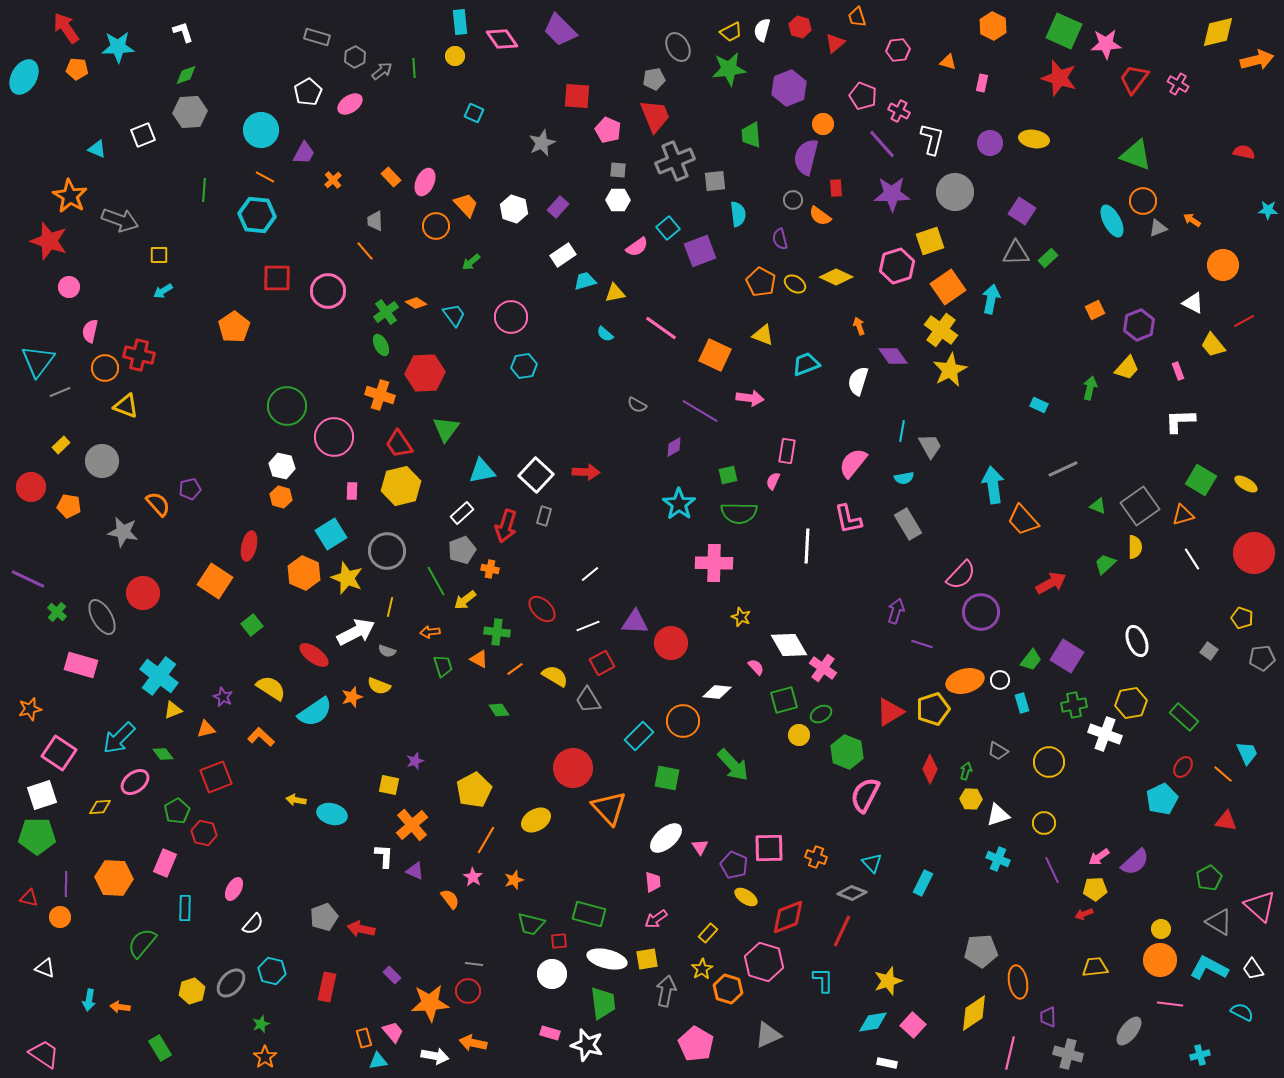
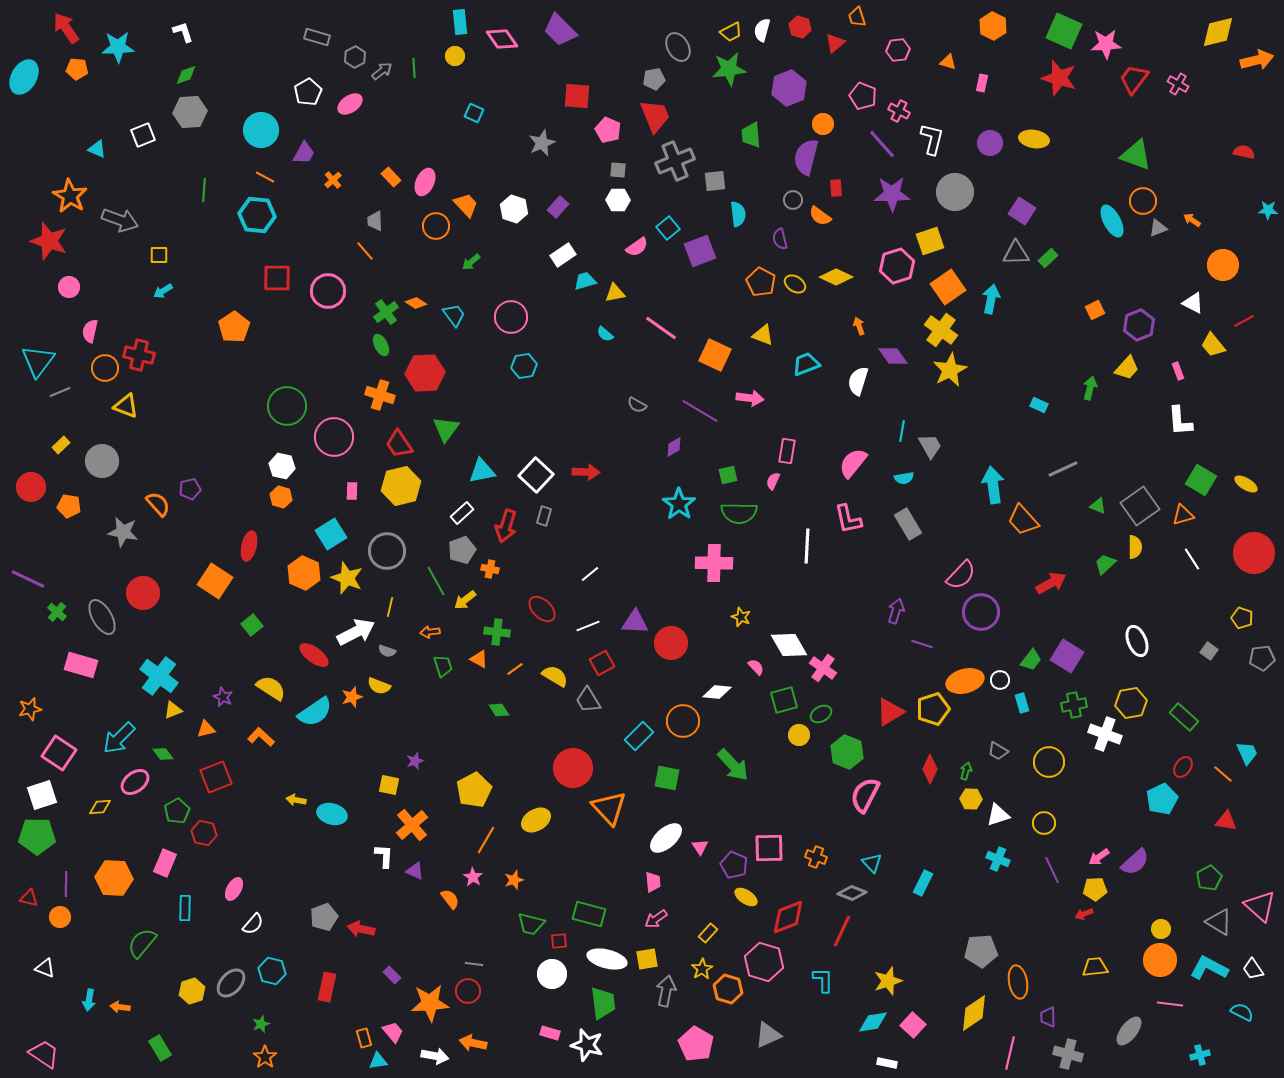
white L-shape at (1180, 421): rotated 92 degrees counterclockwise
